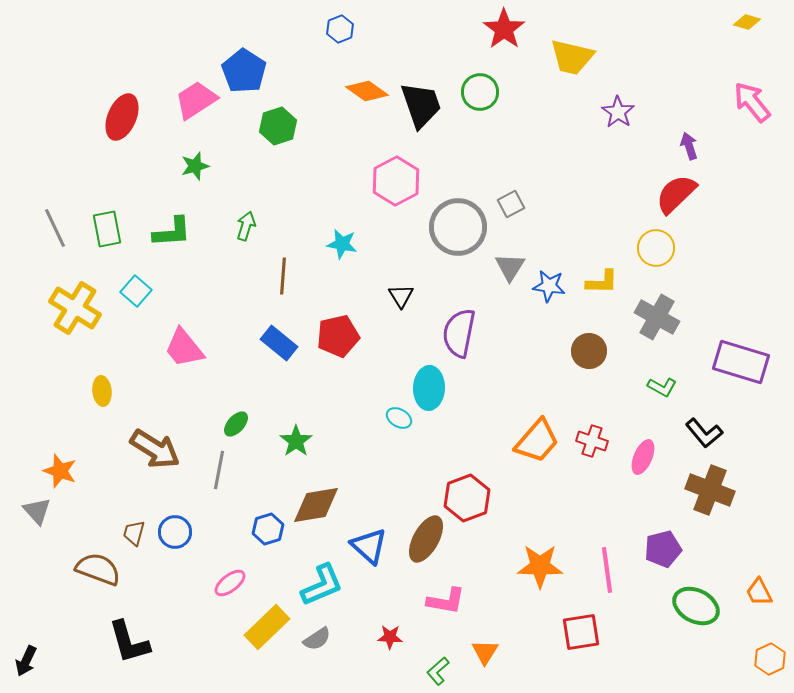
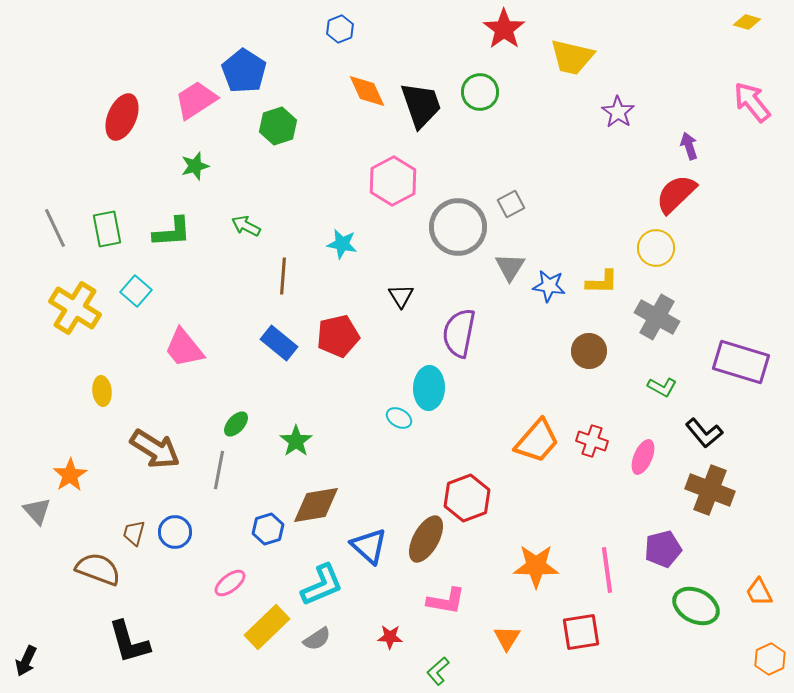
orange diamond at (367, 91): rotated 30 degrees clockwise
pink hexagon at (396, 181): moved 3 px left
green arrow at (246, 226): rotated 80 degrees counterclockwise
orange star at (60, 471): moved 10 px right, 4 px down; rotated 20 degrees clockwise
orange star at (540, 566): moved 4 px left
orange triangle at (485, 652): moved 22 px right, 14 px up
